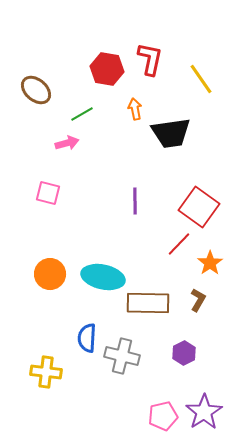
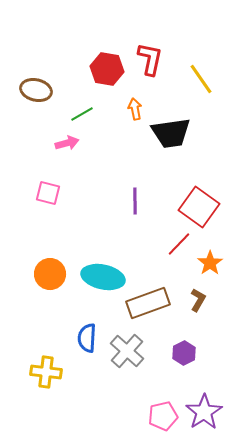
brown ellipse: rotated 28 degrees counterclockwise
brown rectangle: rotated 21 degrees counterclockwise
gray cross: moved 5 px right, 5 px up; rotated 28 degrees clockwise
